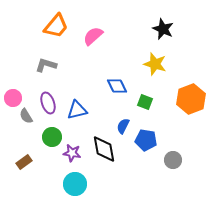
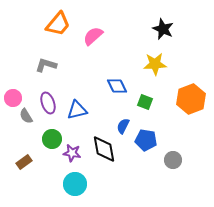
orange trapezoid: moved 2 px right, 2 px up
yellow star: rotated 20 degrees counterclockwise
green circle: moved 2 px down
